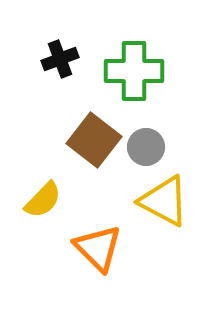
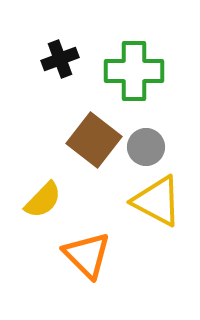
yellow triangle: moved 7 px left
orange triangle: moved 11 px left, 7 px down
